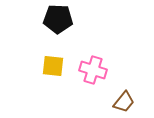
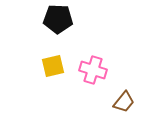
yellow square: rotated 20 degrees counterclockwise
